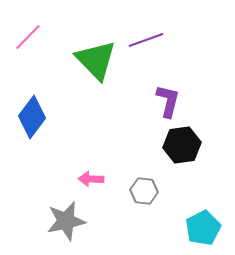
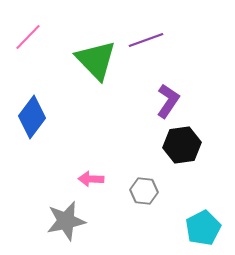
purple L-shape: rotated 20 degrees clockwise
